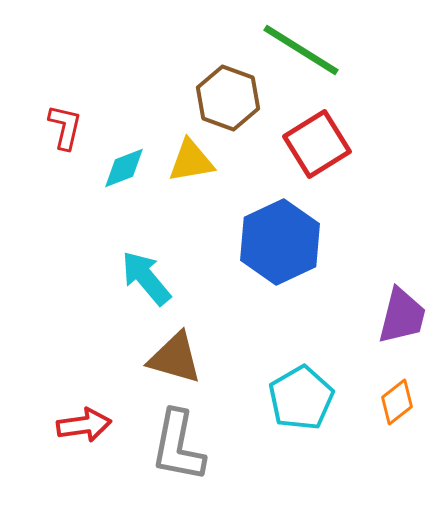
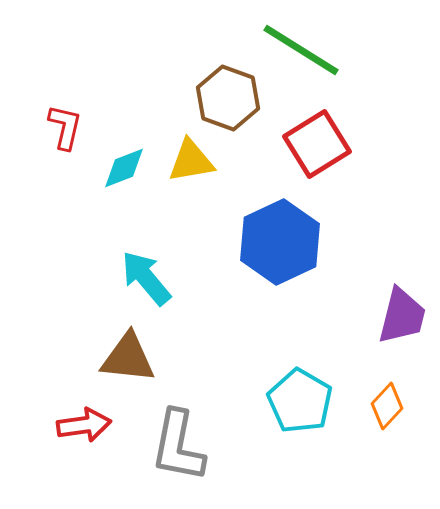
brown triangle: moved 47 px left; rotated 10 degrees counterclockwise
cyan pentagon: moved 1 px left, 3 px down; rotated 12 degrees counterclockwise
orange diamond: moved 10 px left, 4 px down; rotated 9 degrees counterclockwise
